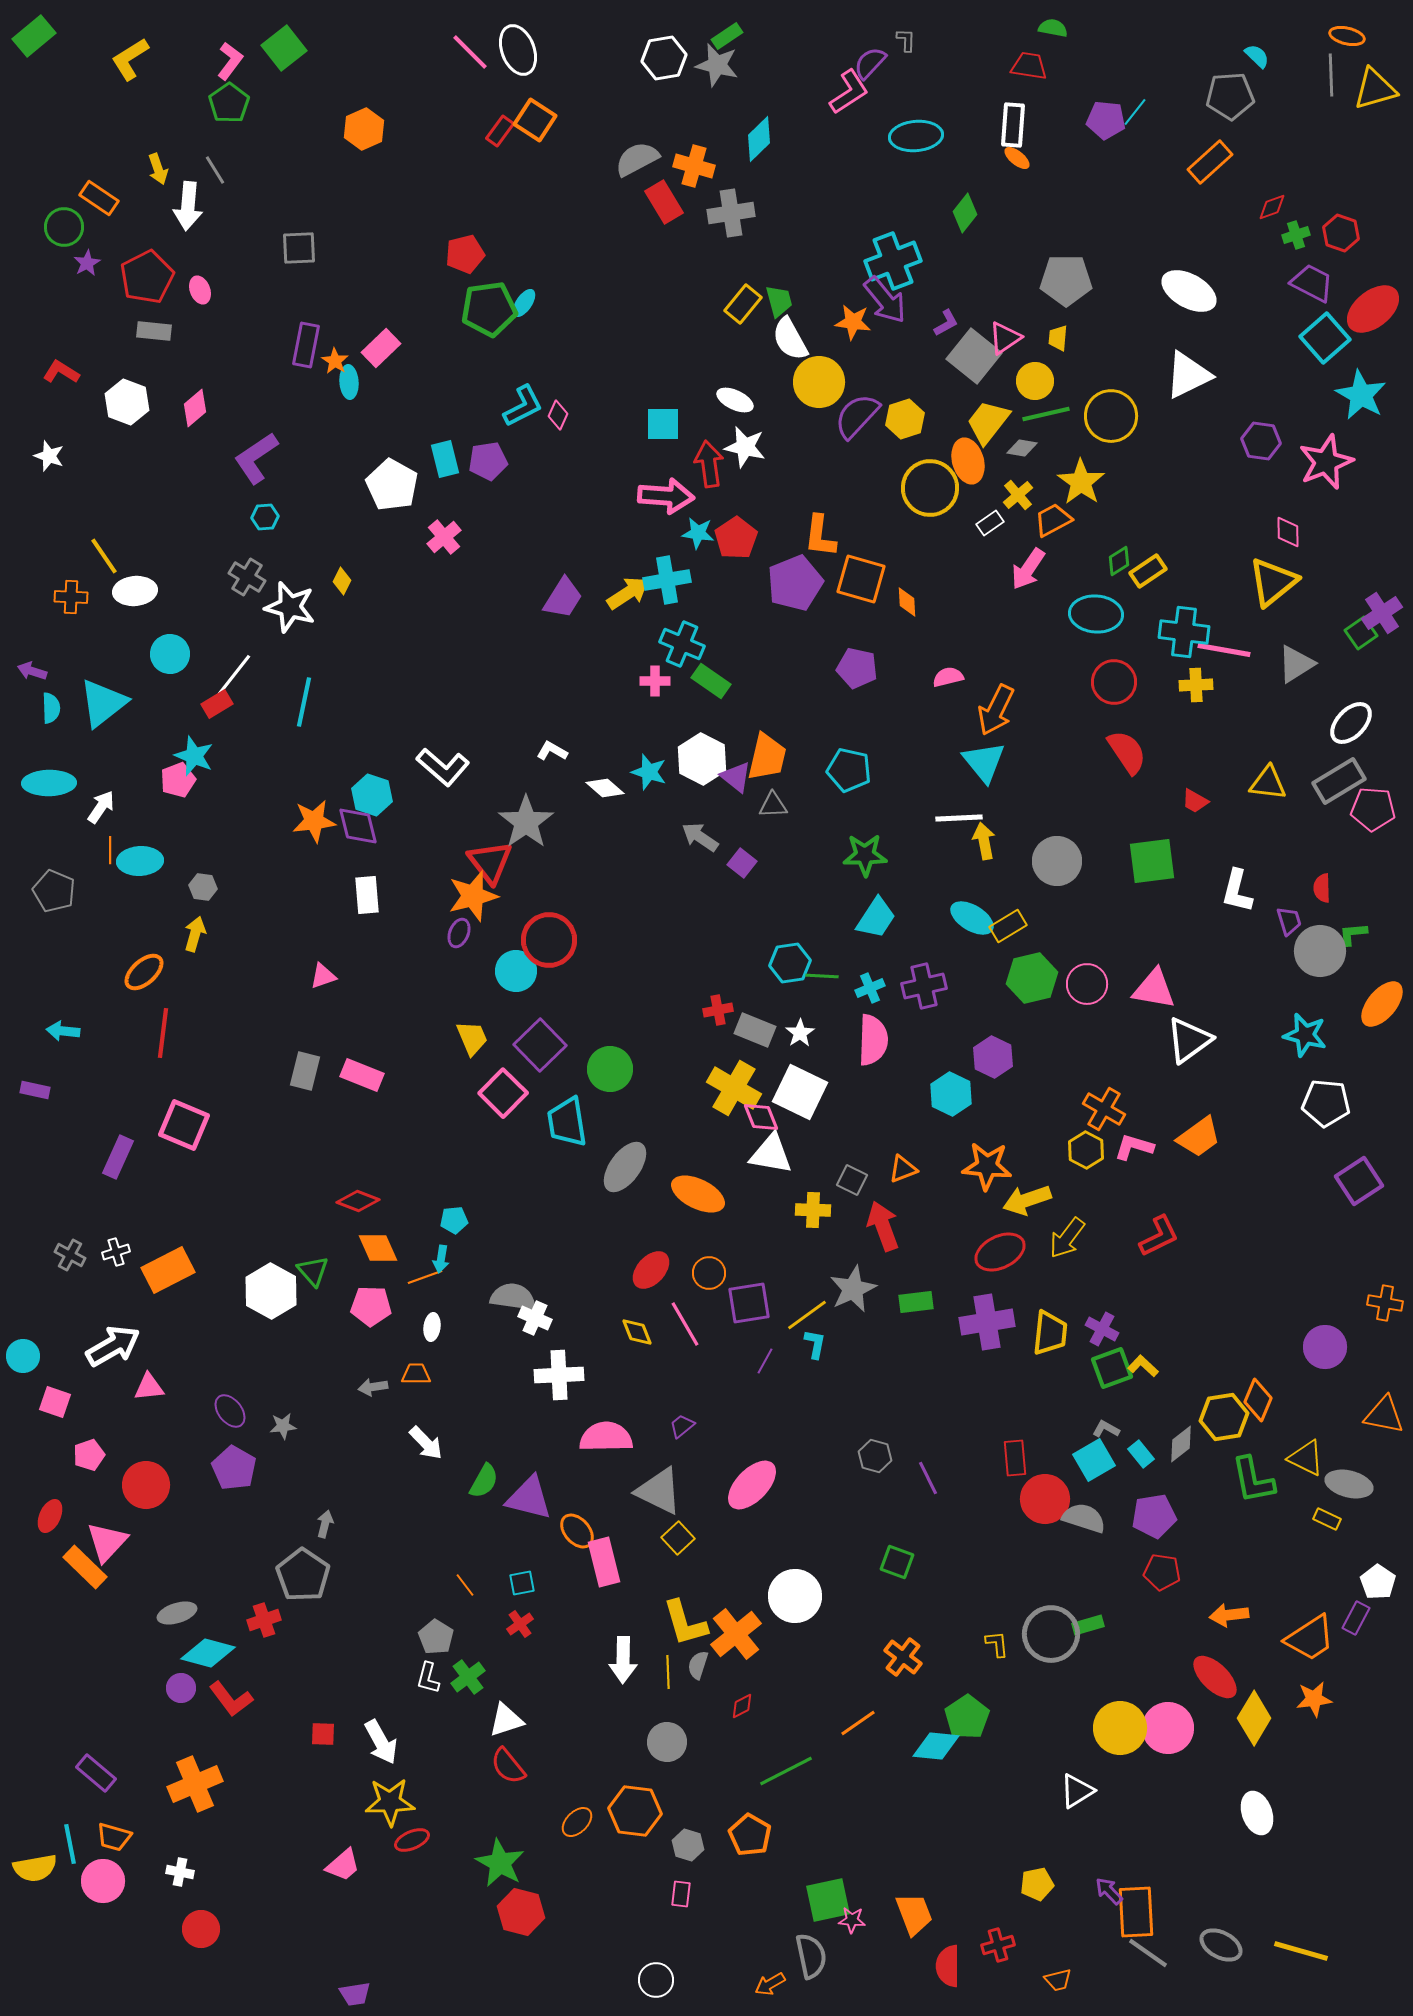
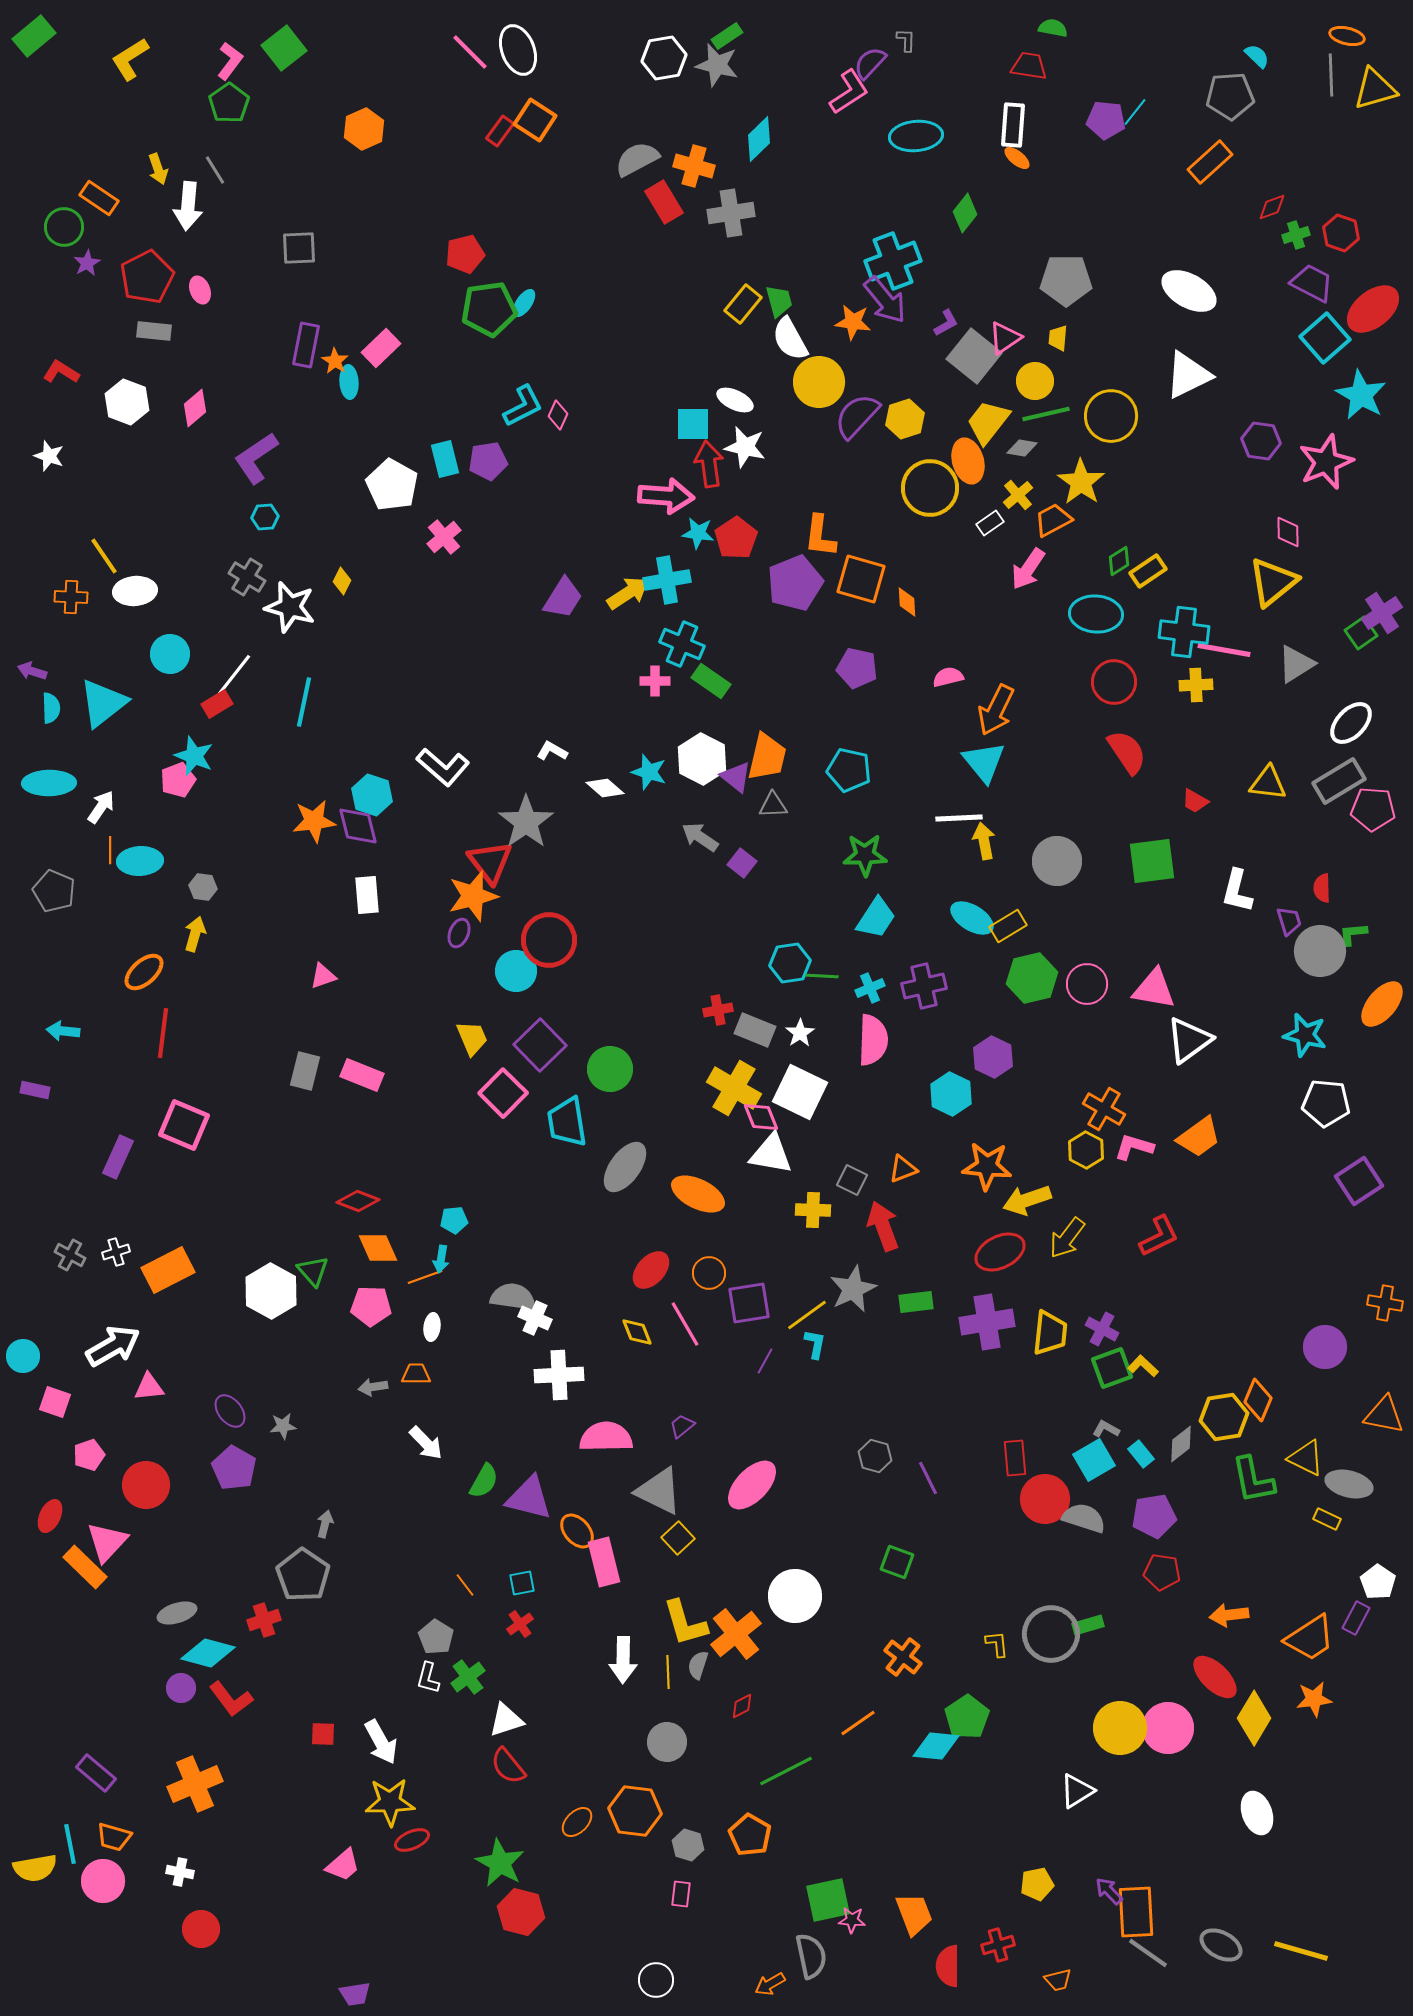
cyan square at (663, 424): moved 30 px right
